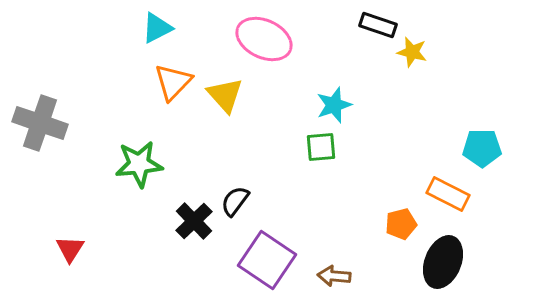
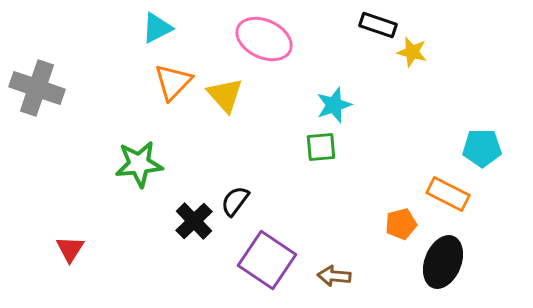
gray cross: moved 3 px left, 35 px up
